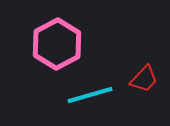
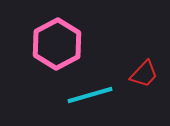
red trapezoid: moved 5 px up
